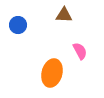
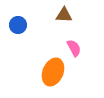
pink semicircle: moved 6 px left, 3 px up
orange ellipse: moved 1 px right, 1 px up; rotated 8 degrees clockwise
